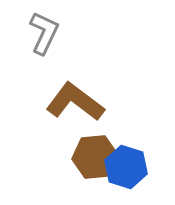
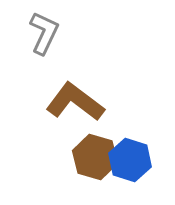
brown hexagon: rotated 21 degrees clockwise
blue hexagon: moved 4 px right, 7 px up
